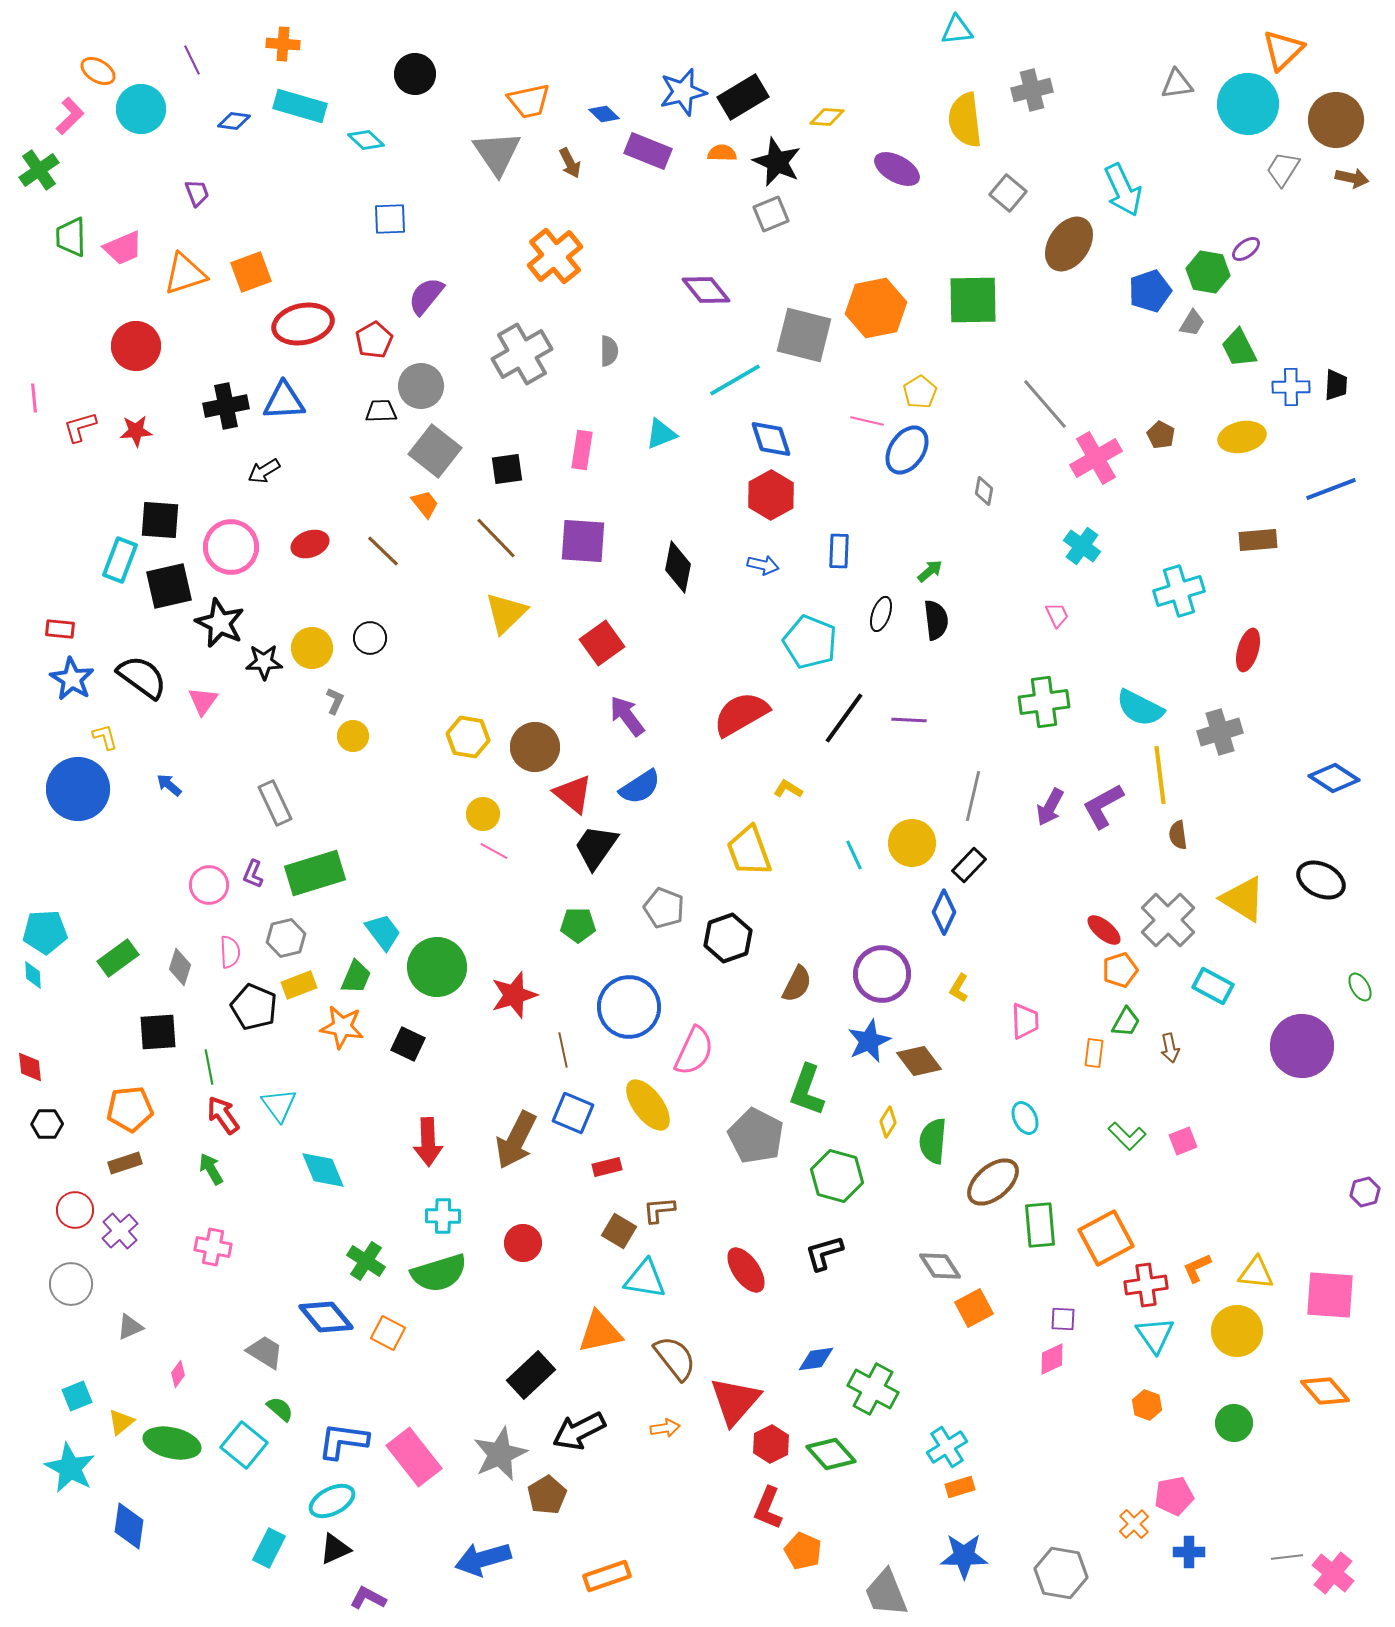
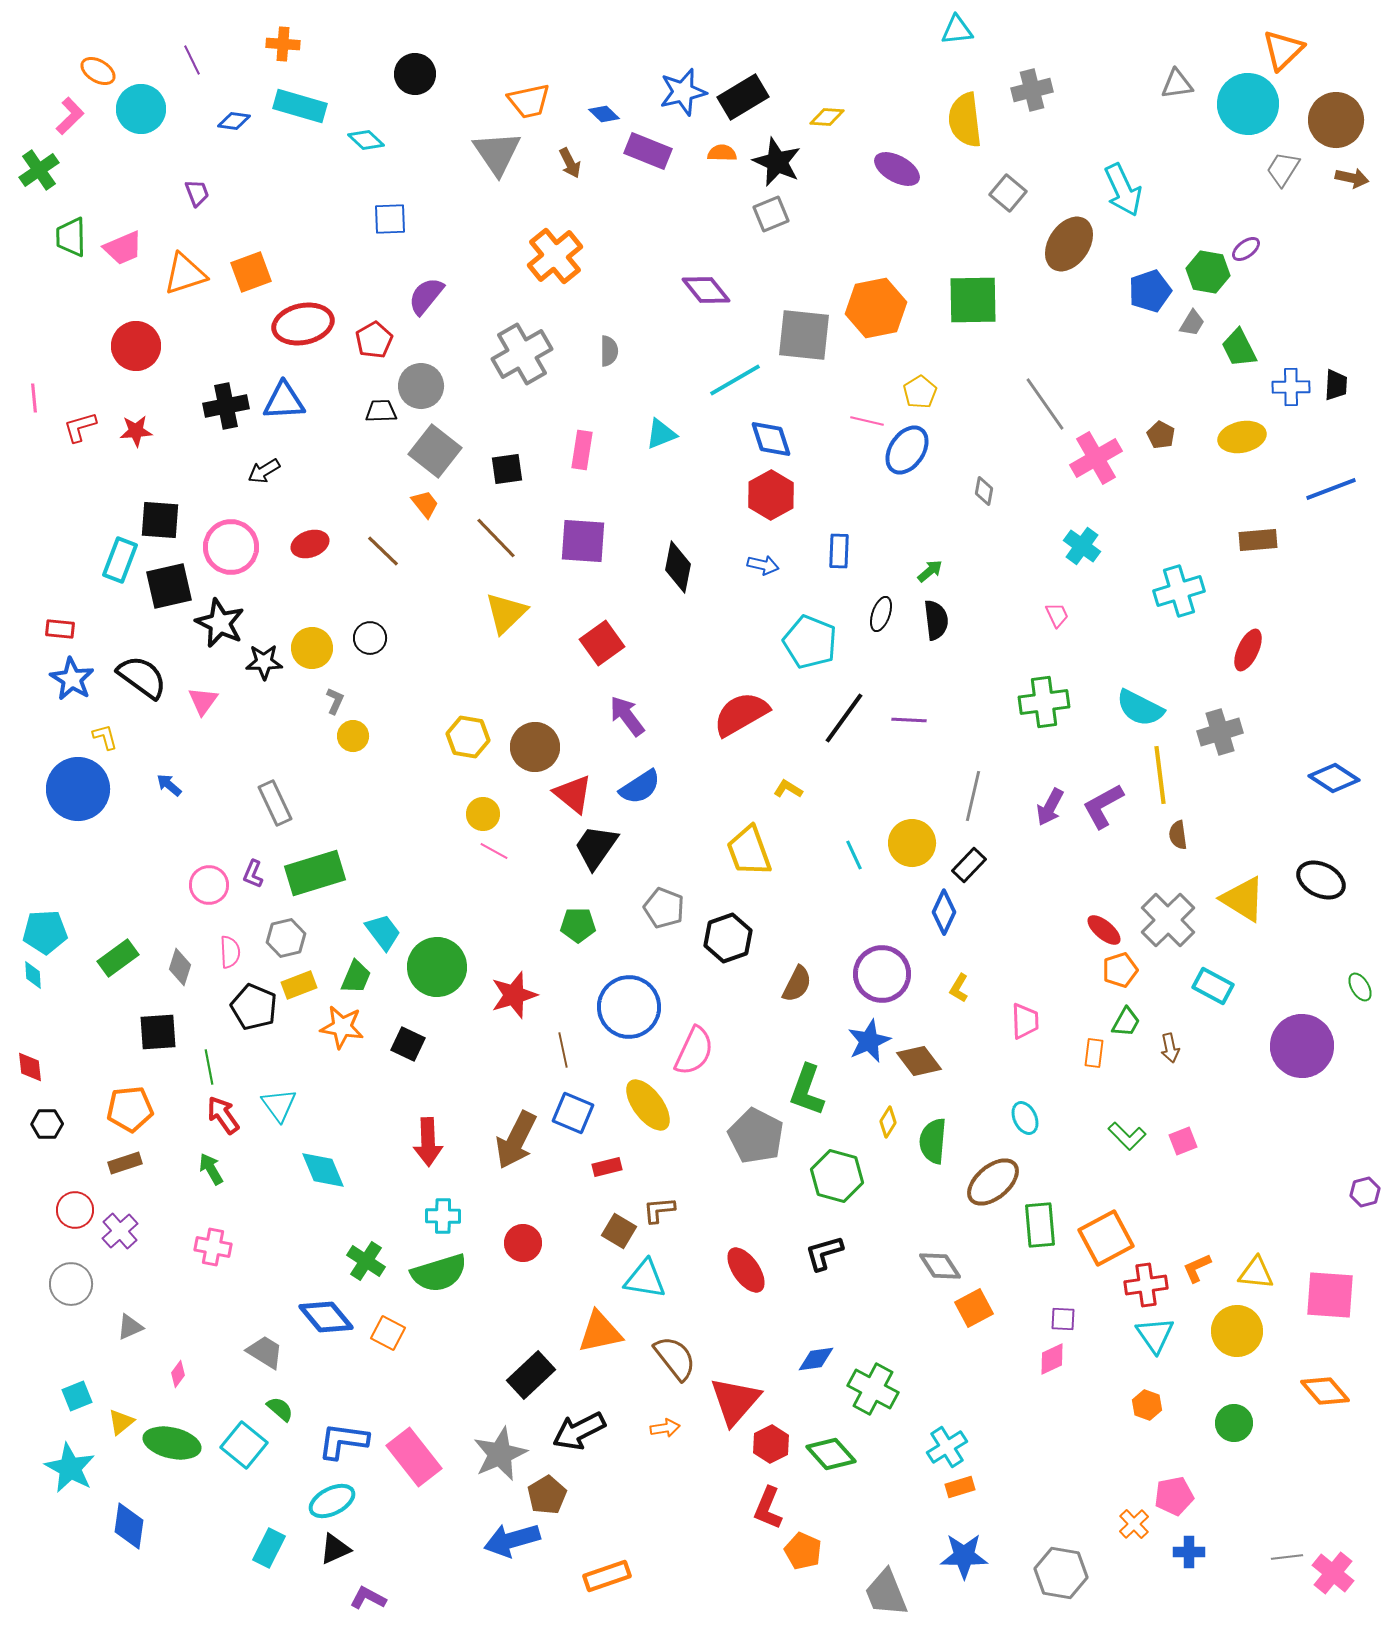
gray square at (804, 335): rotated 8 degrees counterclockwise
gray line at (1045, 404): rotated 6 degrees clockwise
red ellipse at (1248, 650): rotated 9 degrees clockwise
blue arrow at (483, 1559): moved 29 px right, 19 px up
